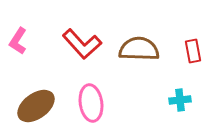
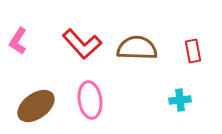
brown semicircle: moved 2 px left, 1 px up
pink ellipse: moved 1 px left, 3 px up
